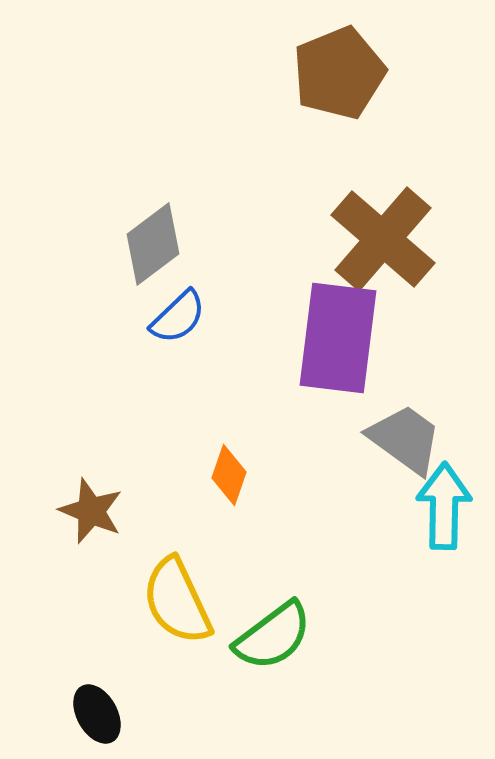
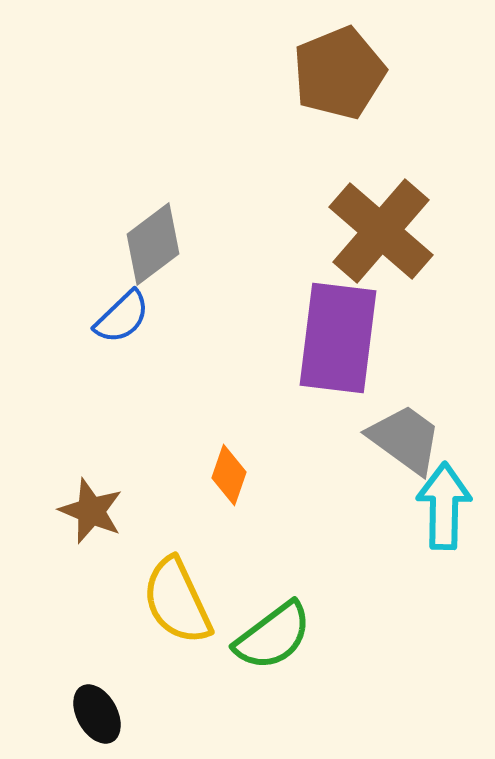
brown cross: moved 2 px left, 8 px up
blue semicircle: moved 56 px left
